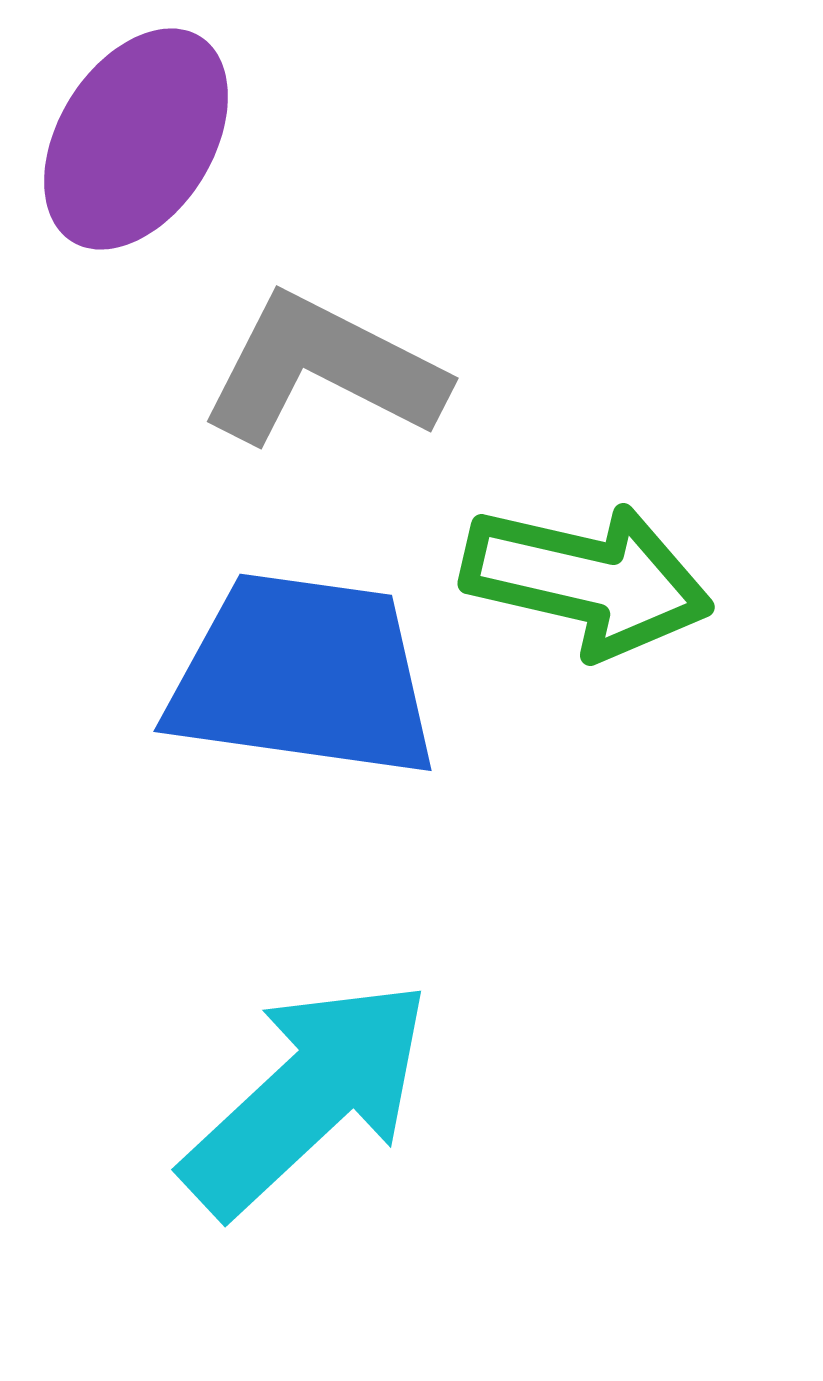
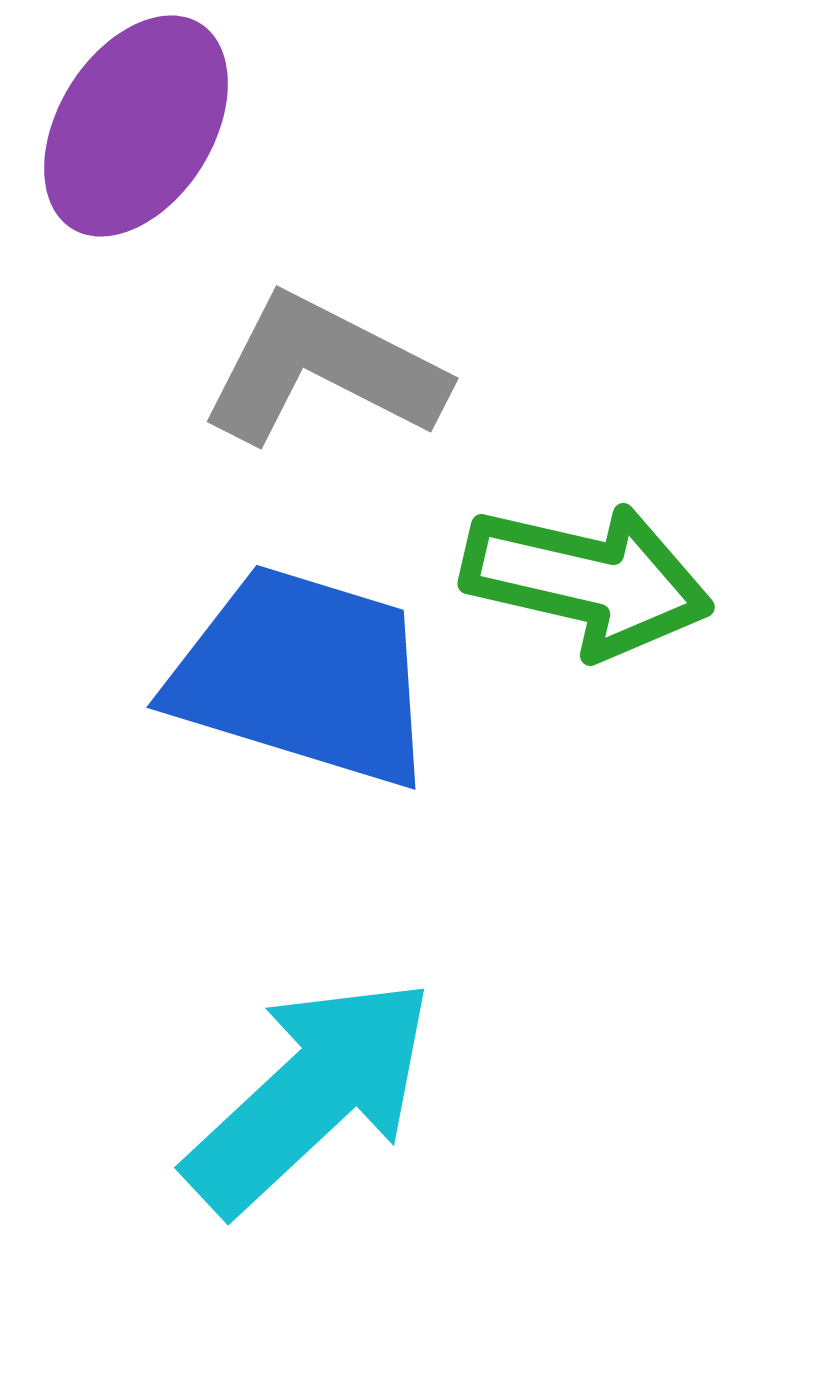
purple ellipse: moved 13 px up
blue trapezoid: rotated 9 degrees clockwise
cyan arrow: moved 3 px right, 2 px up
